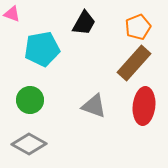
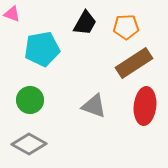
black trapezoid: moved 1 px right
orange pentagon: moved 12 px left; rotated 20 degrees clockwise
brown rectangle: rotated 15 degrees clockwise
red ellipse: moved 1 px right
